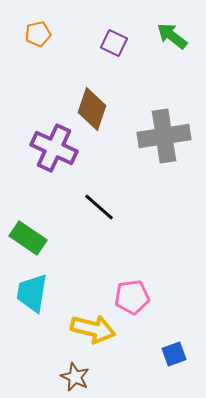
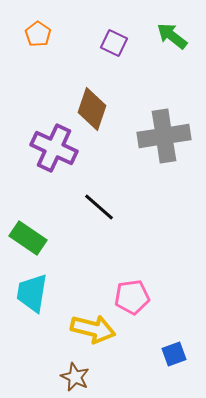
orange pentagon: rotated 25 degrees counterclockwise
